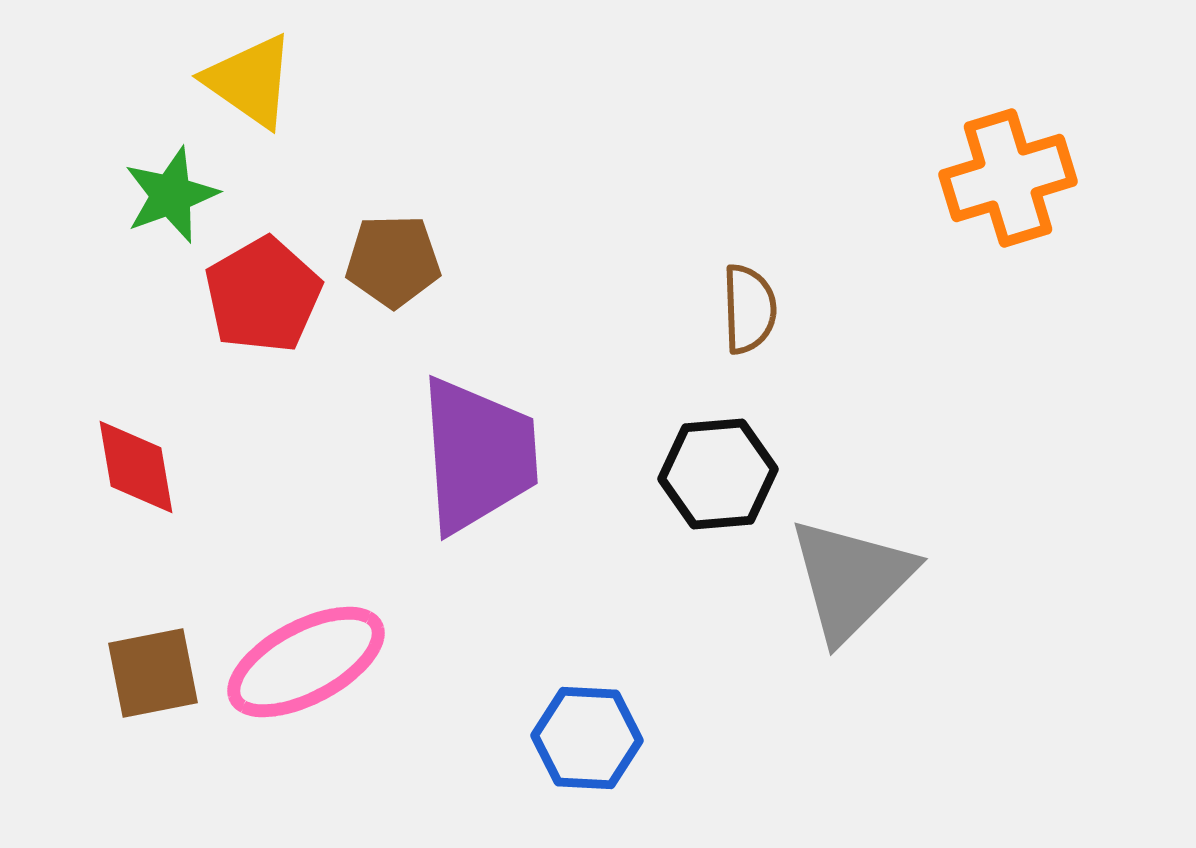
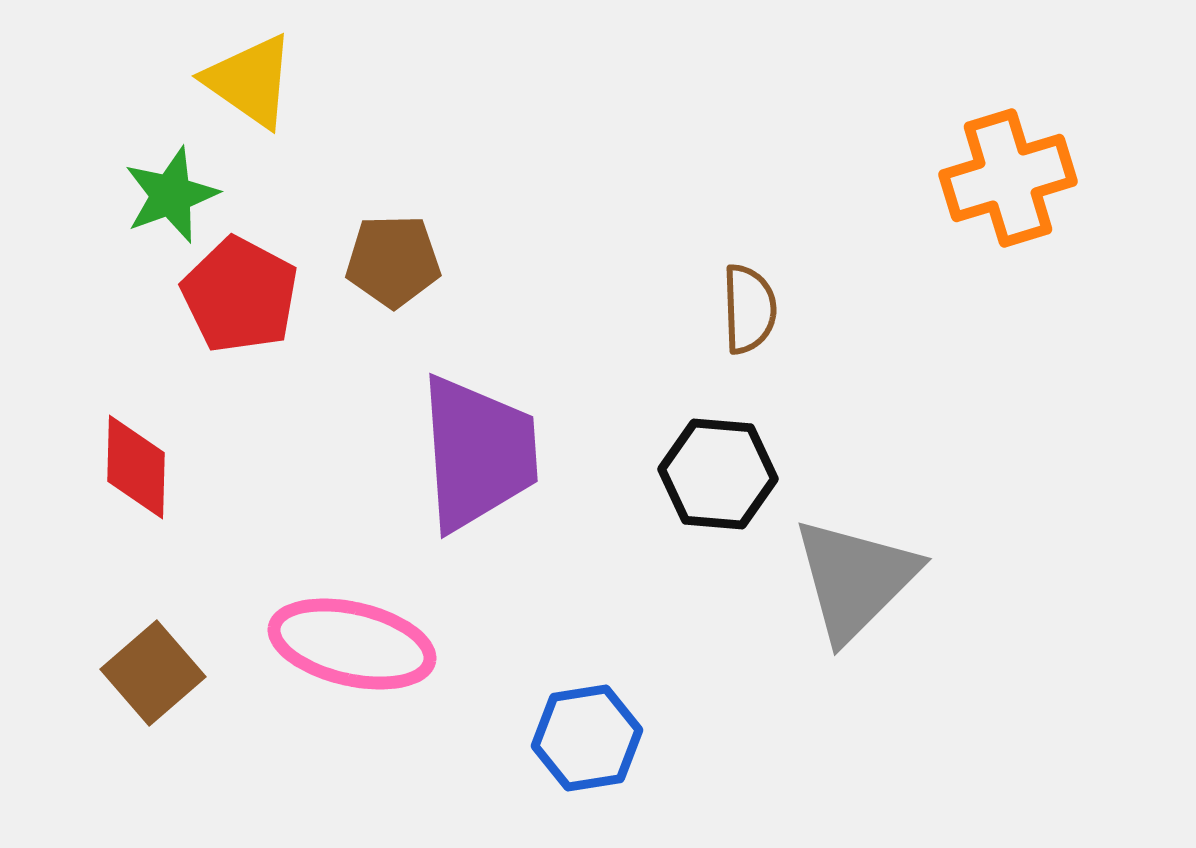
red pentagon: moved 23 px left; rotated 14 degrees counterclockwise
purple trapezoid: moved 2 px up
red diamond: rotated 11 degrees clockwise
black hexagon: rotated 10 degrees clockwise
gray triangle: moved 4 px right
pink ellipse: moved 46 px right, 18 px up; rotated 41 degrees clockwise
brown square: rotated 30 degrees counterclockwise
blue hexagon: rotated 12 degrees counterclockwise
